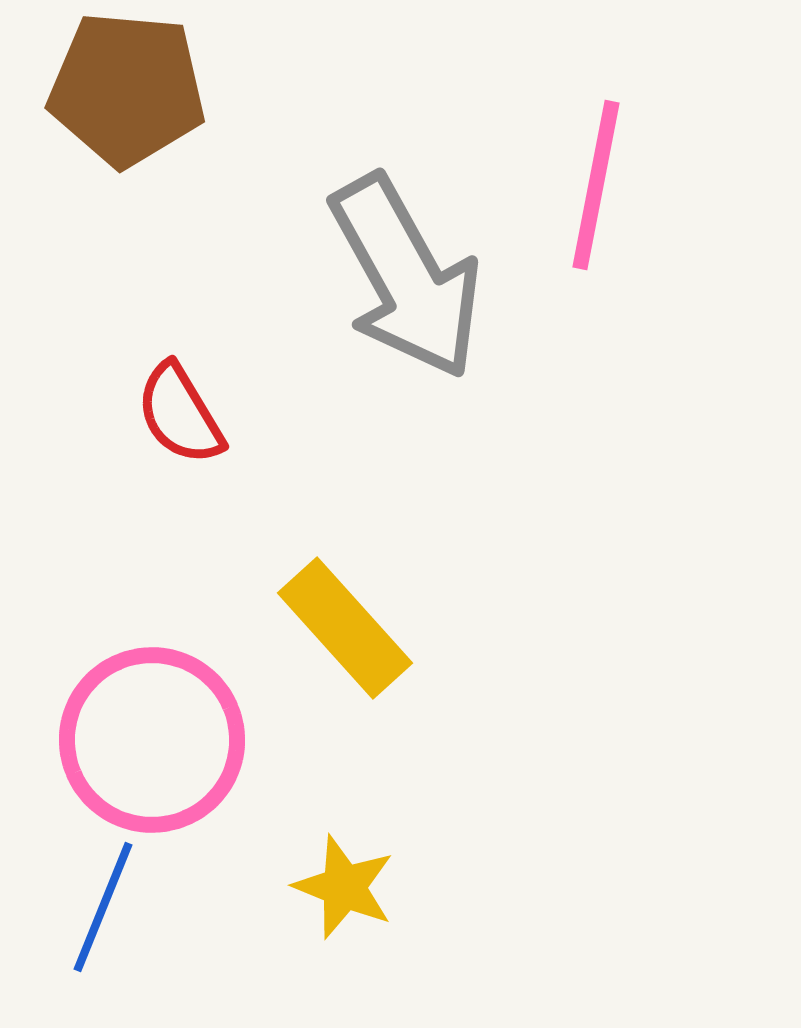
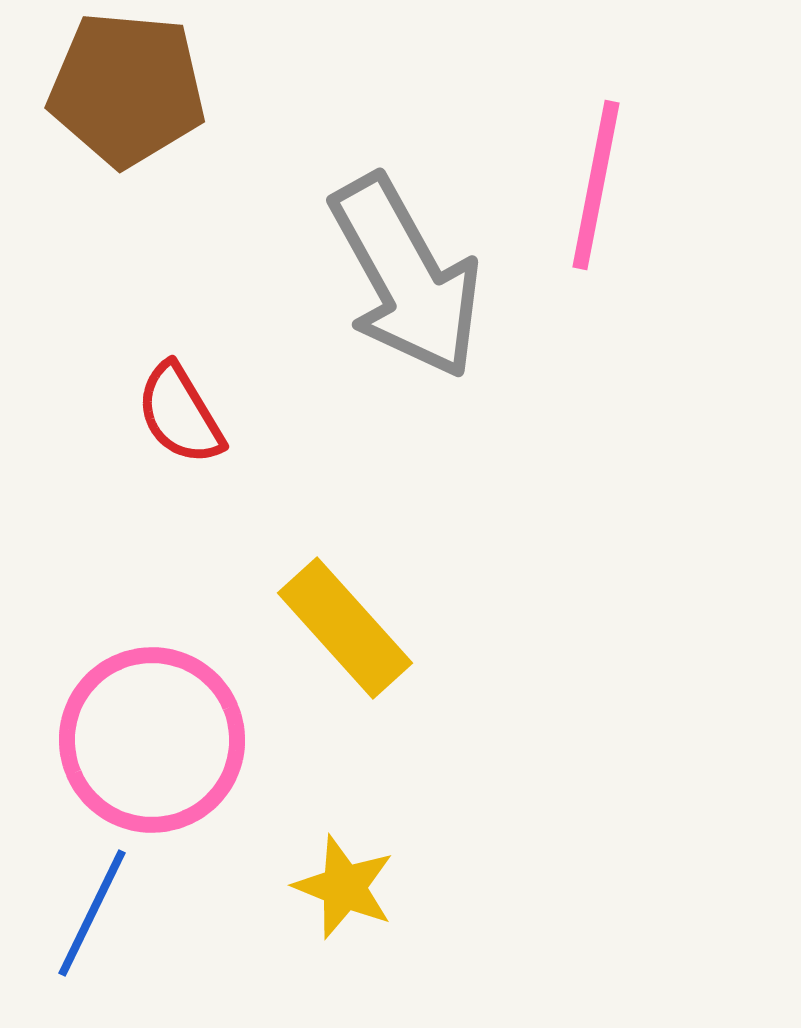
blue line: moved 11 px left, 6 px down; rotated 4 degrees clockwise
